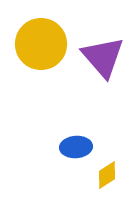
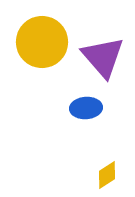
yellow circle: moved 1 px right, 2 px up
blue ellipse: moved 10 px right, 39 px up
